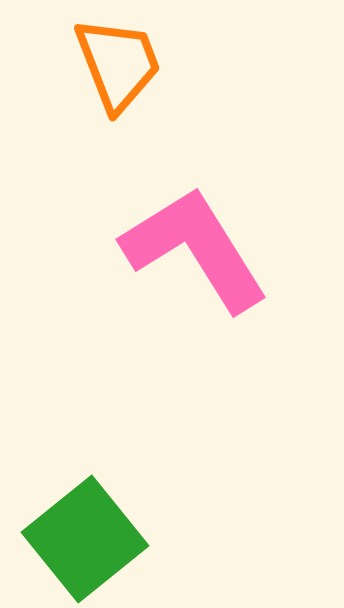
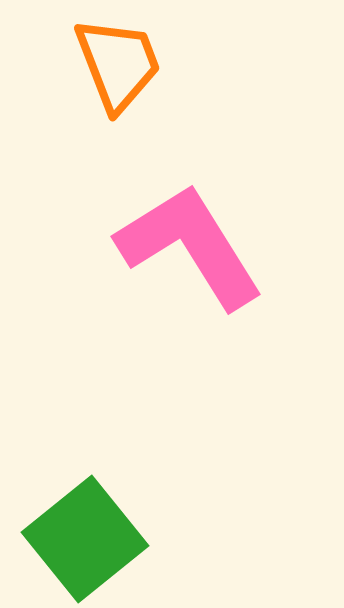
pink L-shape: moved 5 px left, 3 px up
